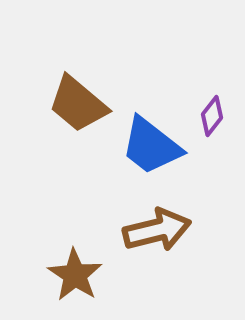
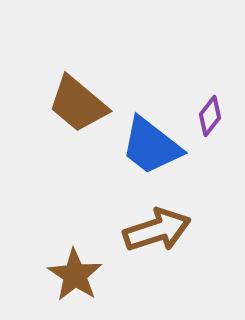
purple diamond: moved 2 px left
brown arrow: rotated 4 degrees counterclockwise
